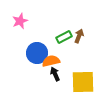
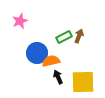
black arrow: moved 3 px right, 3 px down
